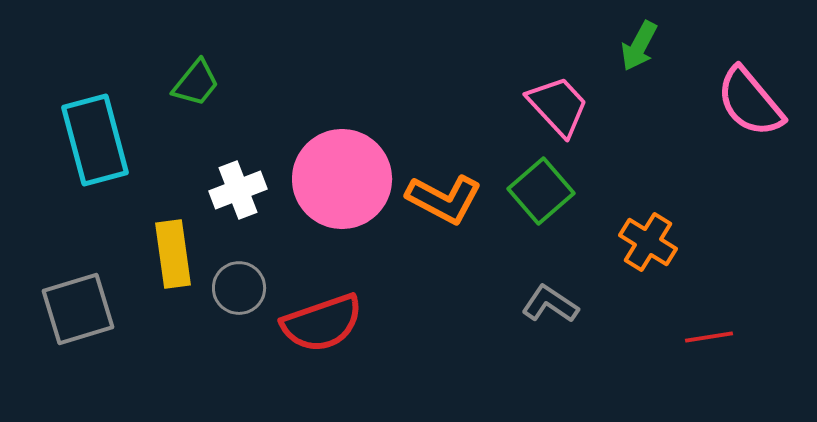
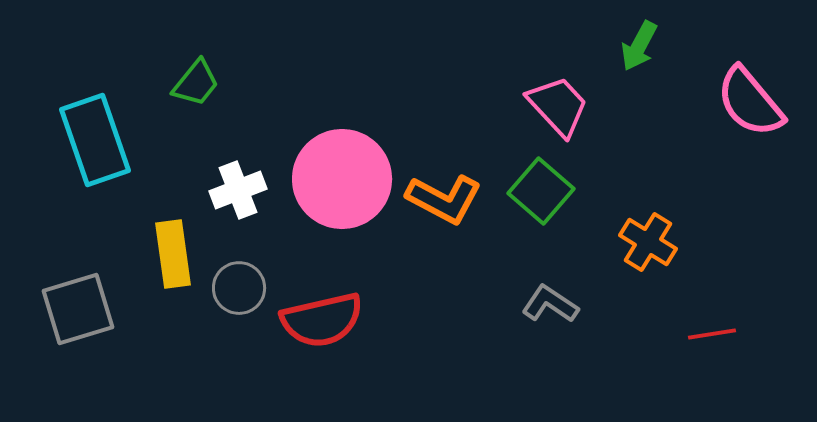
cyan rectangle: rotated 4 degrees counterclockwise
green square: rotated 8 degrees counterclockwise
red semicircle: moved 3 px up; rotated 6 degrees clockwise
red line: moved 3 px right, 3 px up
